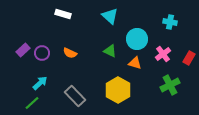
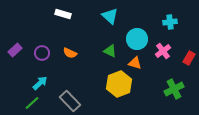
cyan cross: rotated 16 degrees counterclockwise
purple rectangle: moved 8 px left
pink cross: moved 3 px up
green cross: moved 4 px right, 4 px down
yellow hexagon: moved 1 px right, 6 px up; rotated 10 degrees clockwise
gray rectangle: moved 5 px left, 5 px down
